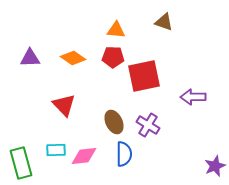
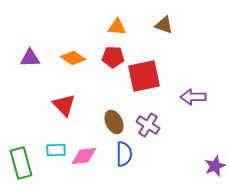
brown triangle: moved 3 px down
orange triangle: moved 1 px right, 3 px up
